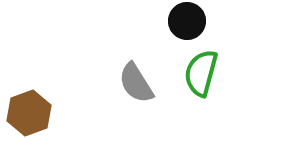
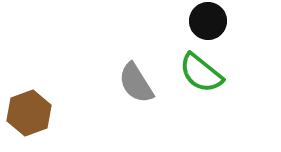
black circle: moved 21 px right
green semicircle: rotated 66 degrees counterclockwise
